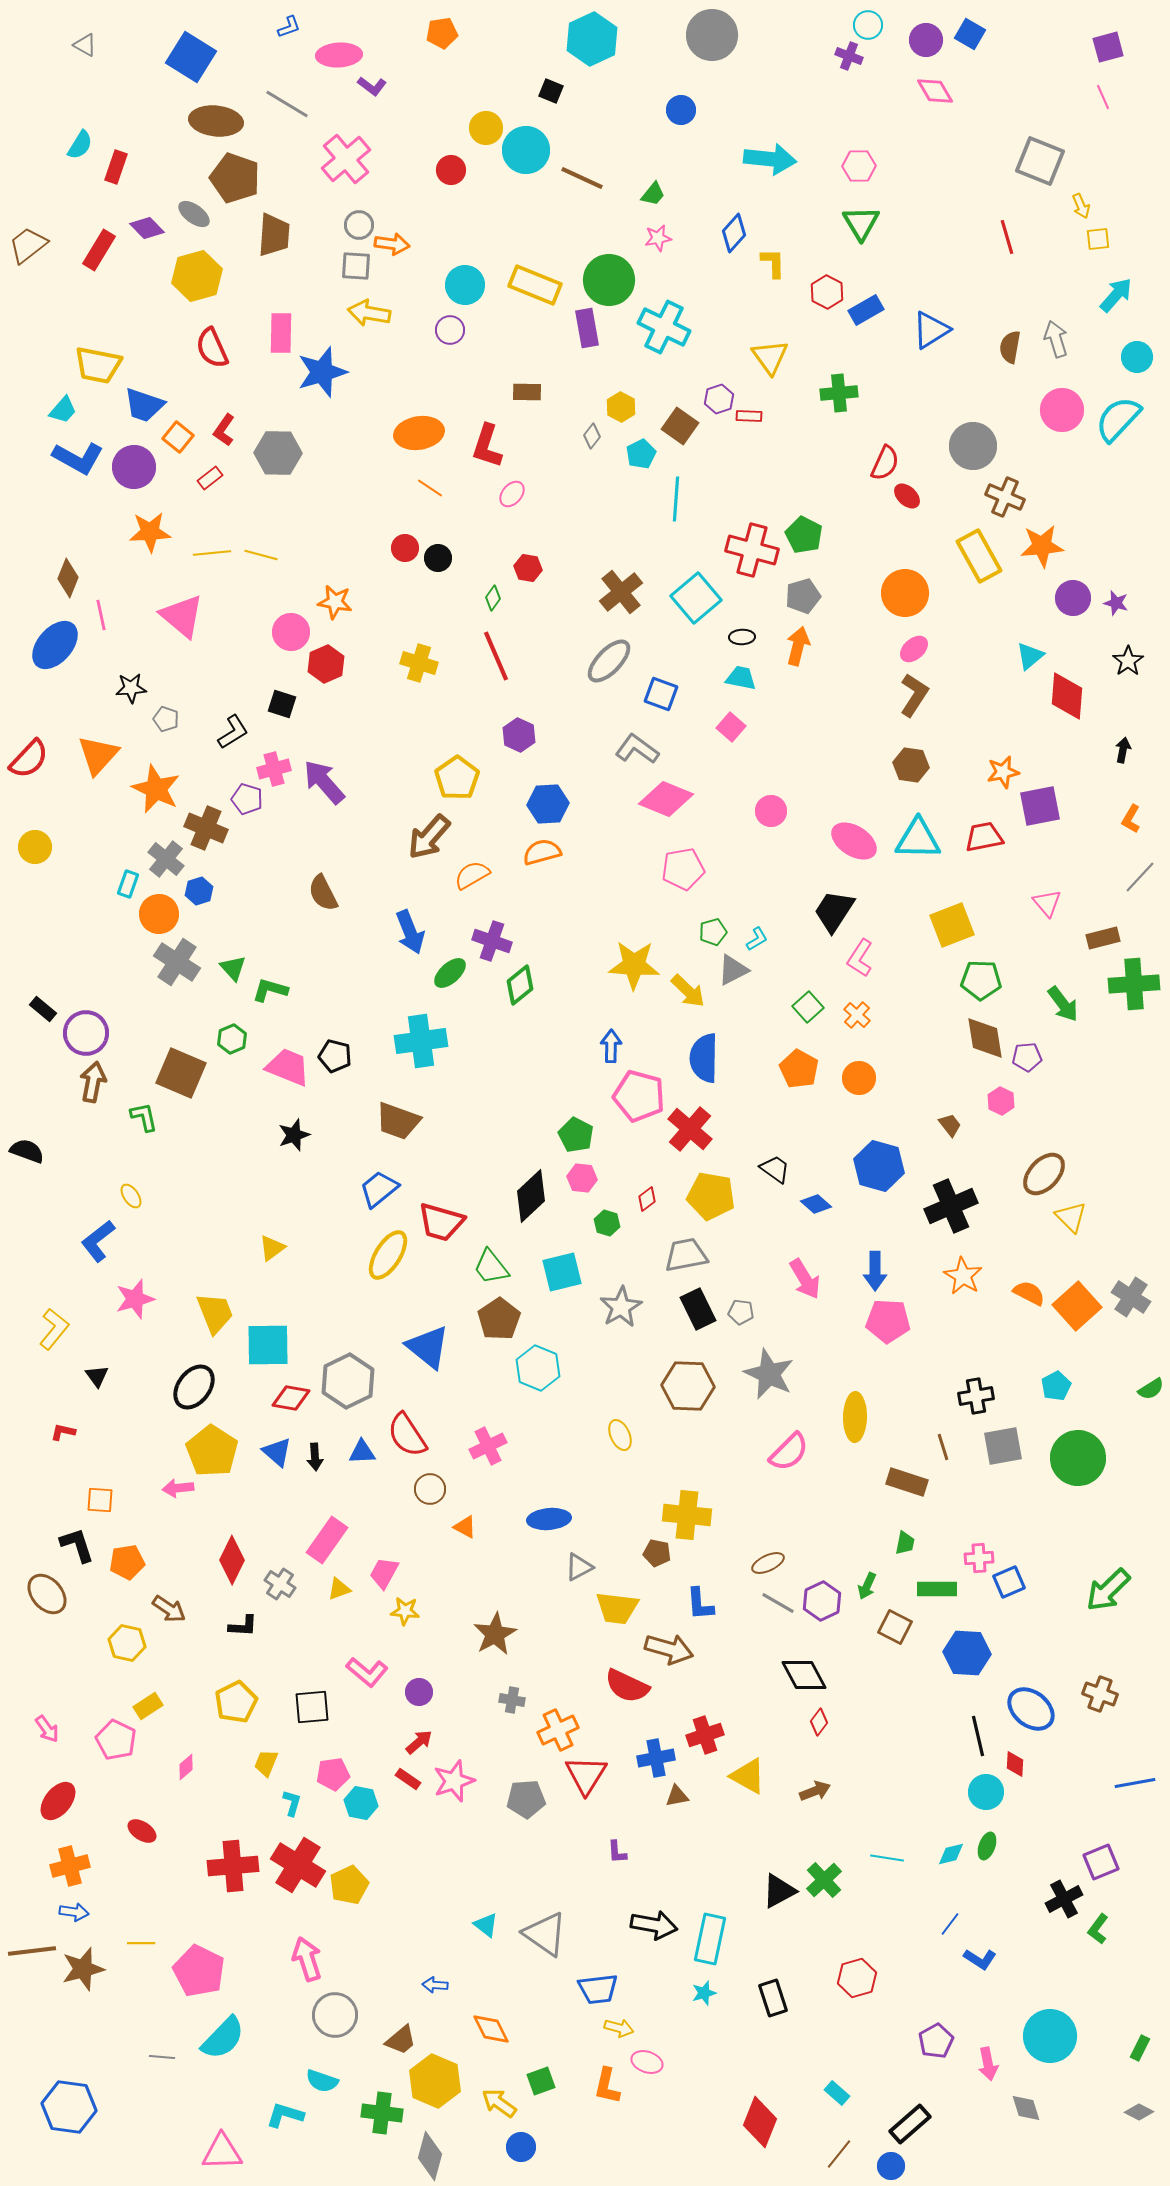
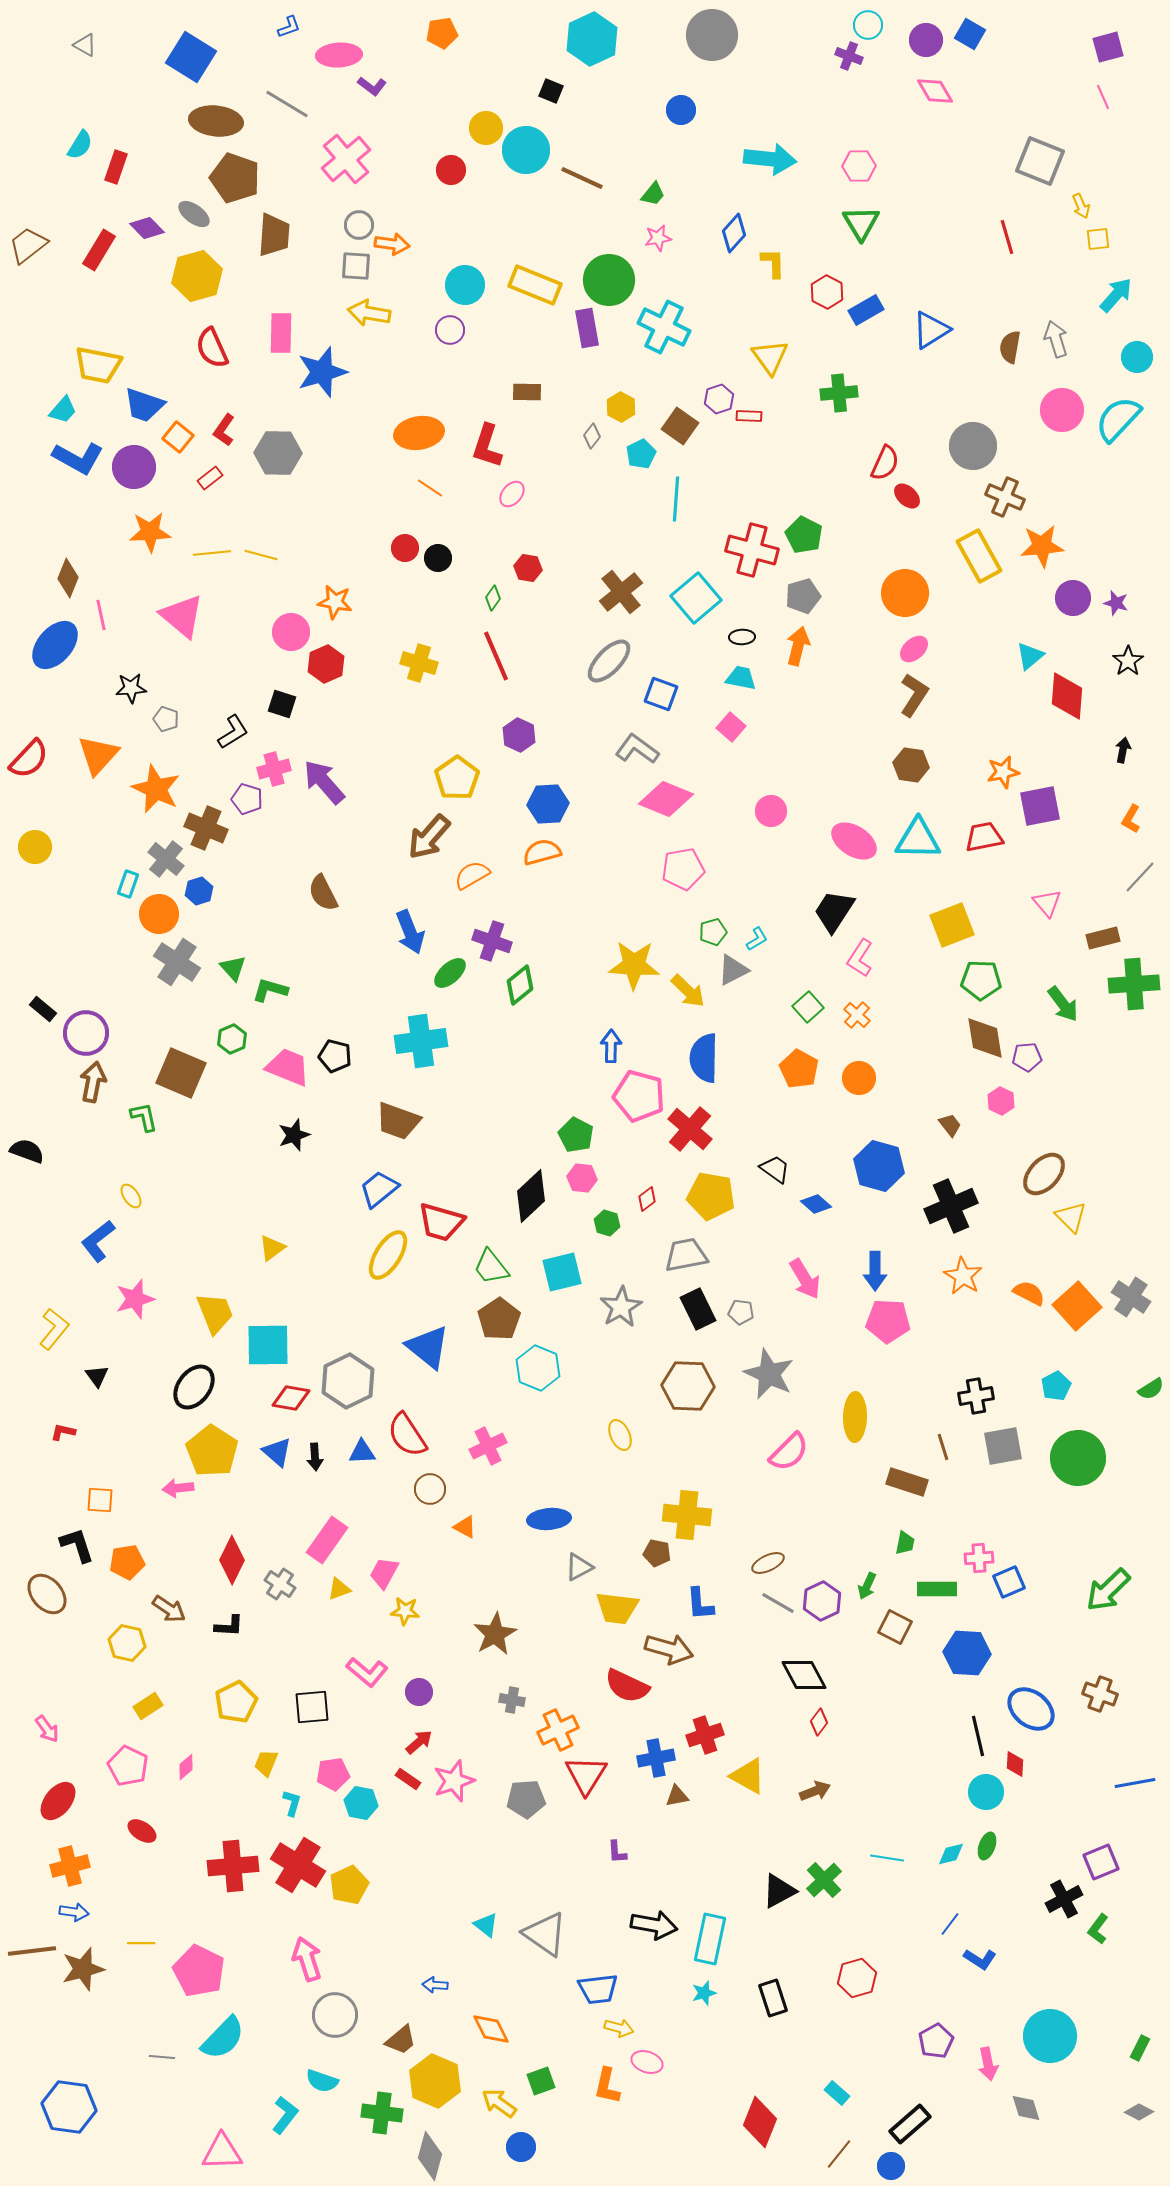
black L-shape at (243, 1626): moved 14 px left
pink pentagon at (116, 1740): moved 12 px right, 26 px down
cyan L-shape at (285, 2115): rotated 111 degrees clockwise
